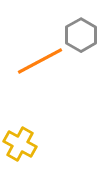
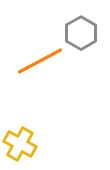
gray hexagon: moved 2 px up
